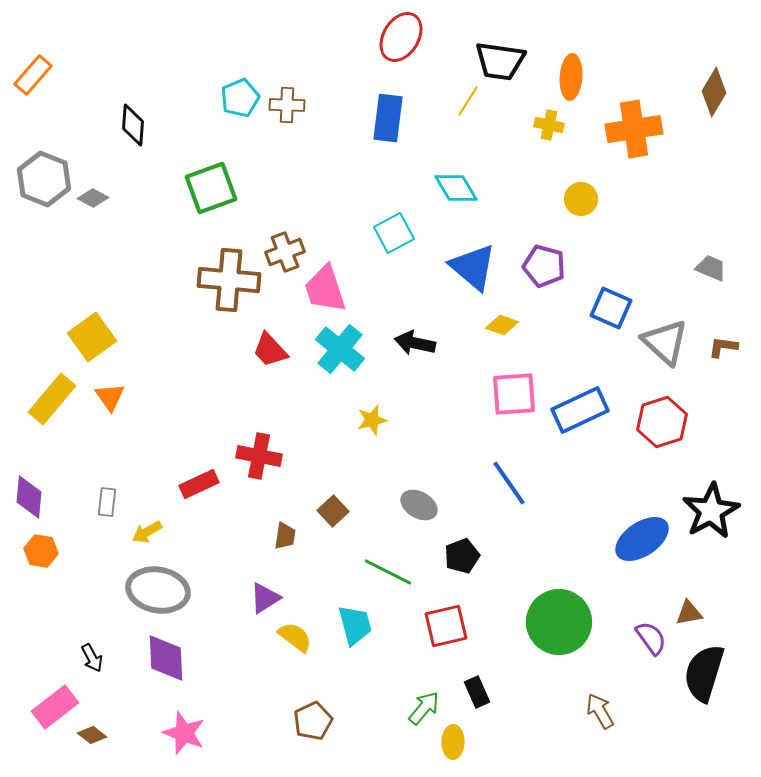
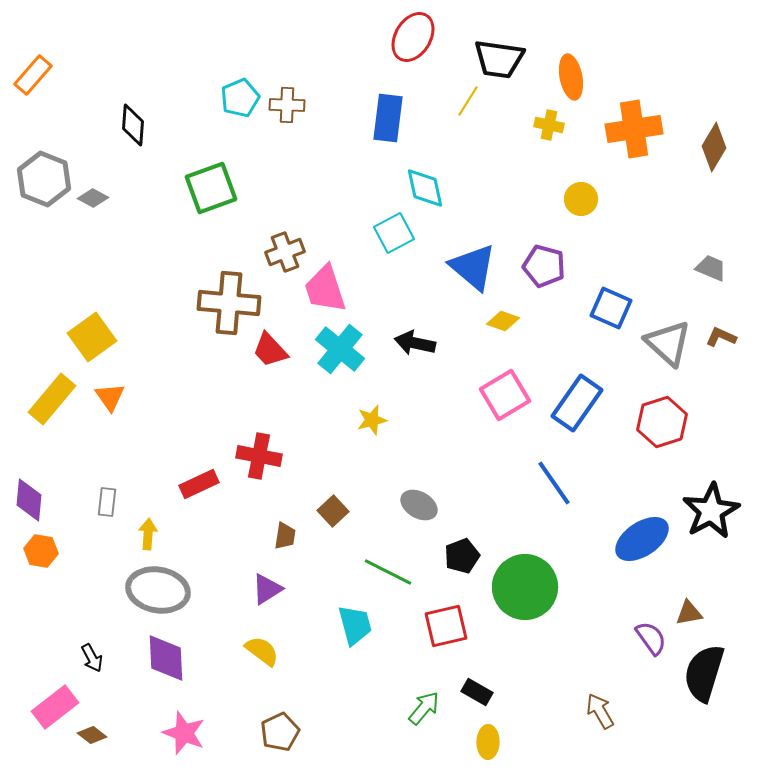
red ellipse at (401, 37): moved 12 px right
black trapezoid at (500, 61): moved 1 px left, 2 px up
orange ellipse at (571, 77): rotated 15 degrees counterclockwise
brown diamond at (714, 92): moved 55 px down
cyan diamond at (456, 188): moved 31 px left; rotated 18 degrees clockwise
brown cross at (229, 280): moved 23 px down
yellow diamond at (502, 325): moved 1 px right, 4 px up
gray triangle at (665, 342): moved 3 px right, 1 px down
brown L-shape at (723, 347): moved 2 px left, 10 px up; rotated 16 degrees clockwise
pink square at (514, 394): moved 9 px left, 1 px down; rotated 27 degrees counterclockwise
blue rectangle at (580, 410): moved 3 px left, 7 px up; rotated 30 degrees counterclockwise
blue line at (509, 483): moved 45 px right
purple diamond at (29, 497): moved 3 px down
yellow arrow at (147, 532): moved 1 px right, 2 px down; rotated 124 degrees clockwise
purple triangle at (265, 598): moved 2 px right, 9 px up
green circle at (559, 622): moved 34 px left, 35 px up
yellow semicircle at (295, 637): moved 33 px left, 14 px down
black rectangle at (477, 692): rotated 36 degrees counterclockwise
brown pentagon at (313, 721): moved 33 px left, 11 px down
yellow ellipse at (453, 742): moved 35 px right
